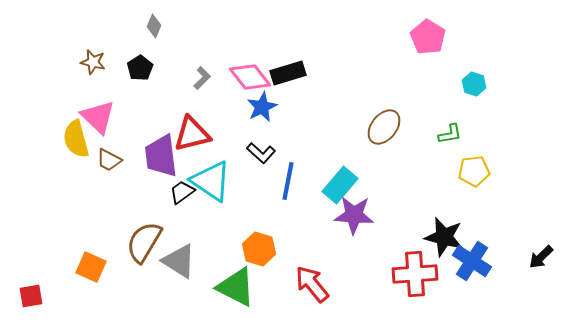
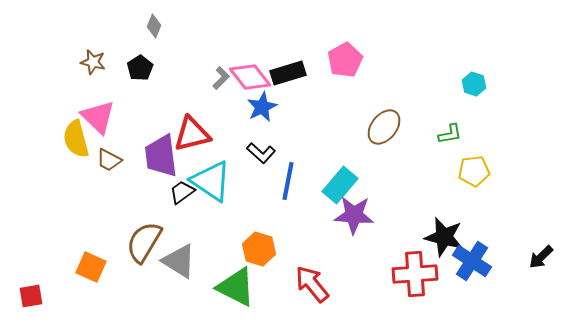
pink pentagon: moved 83 px left, 23 px down; rotated 12 degrees clockwise
gray L-shape: moved 19 px right
